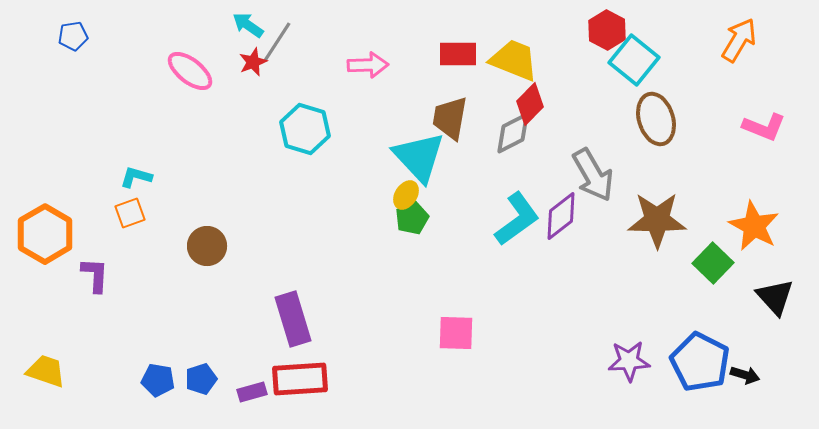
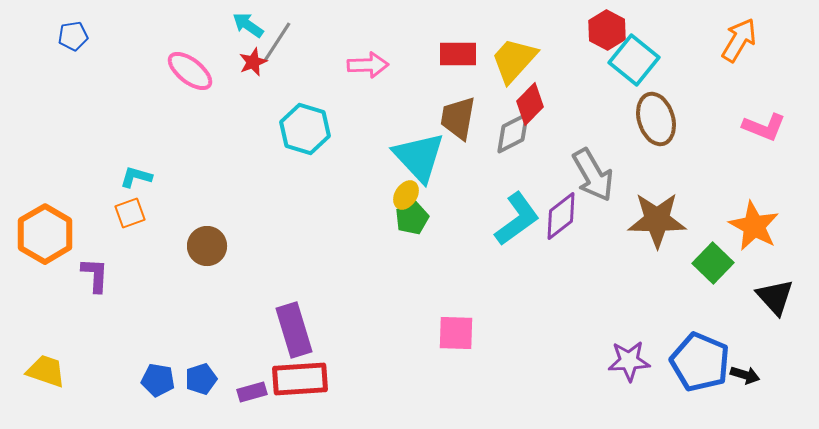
yellow trapezoid at (514, 60): rotated 70 degrees counterclockwise
brown trapezoid at (450, 118): moved 8 px right
purple rectangle at (293, 319): moved 1 px right, 11 px down
blue pentagon at (700, 362): rotated 4 degrees counterclockwise
